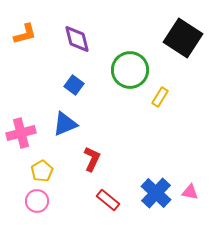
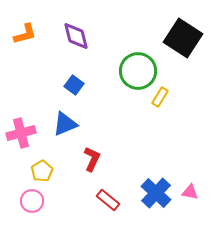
purple diamond: moved 1 px left, 3 px up
green circle: moved 8 px right, 1 px down
pink circle: moved 5 px left
